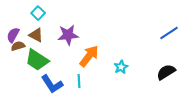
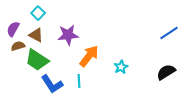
purple semicircle: moved 6 px up
